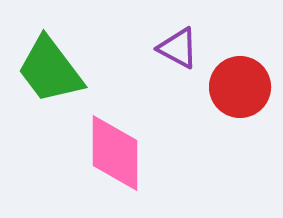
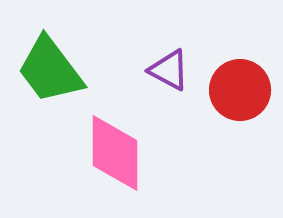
purple triangle: moved 9 px left, 22 px down
red circle: moved 3 px down
